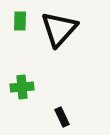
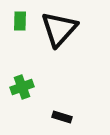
green cross: rotated 15 degrees counterclockwise
black rectangle: rotated 48 degrees counterclockwise
